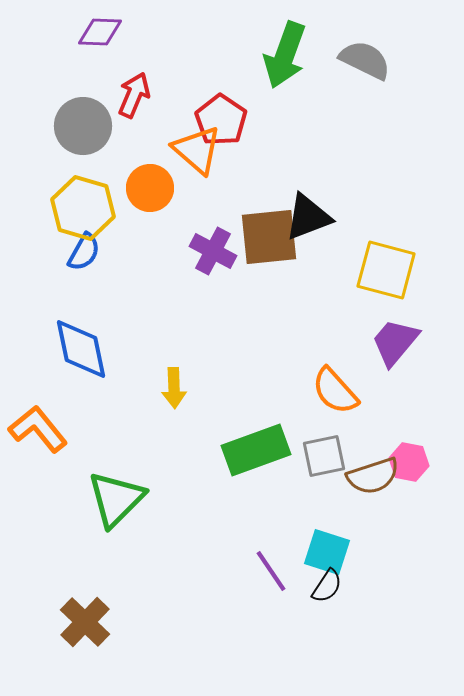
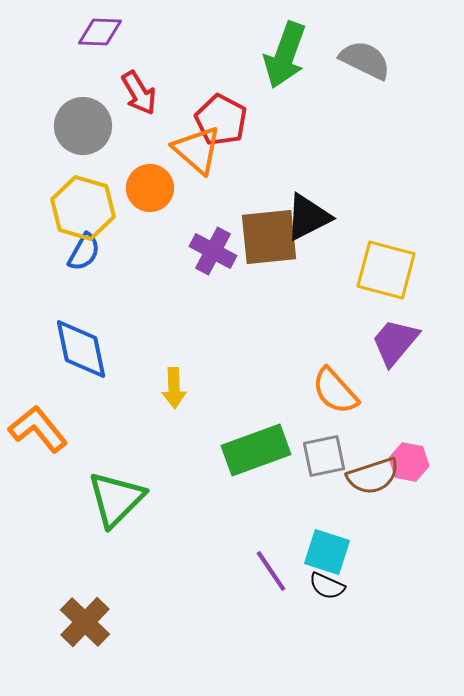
red arrow: moved 5 px right, 2 px up; rotated 126 degrees clockwise
red pentagon: rotated 6 degrees counterclockwise
black triangle: rotated 6 degrees counterclockwise
black semicircle: rotated 81 degrees clockwise
